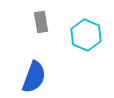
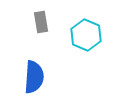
blue semicircle: rotated 16 degrees counterclockwise
